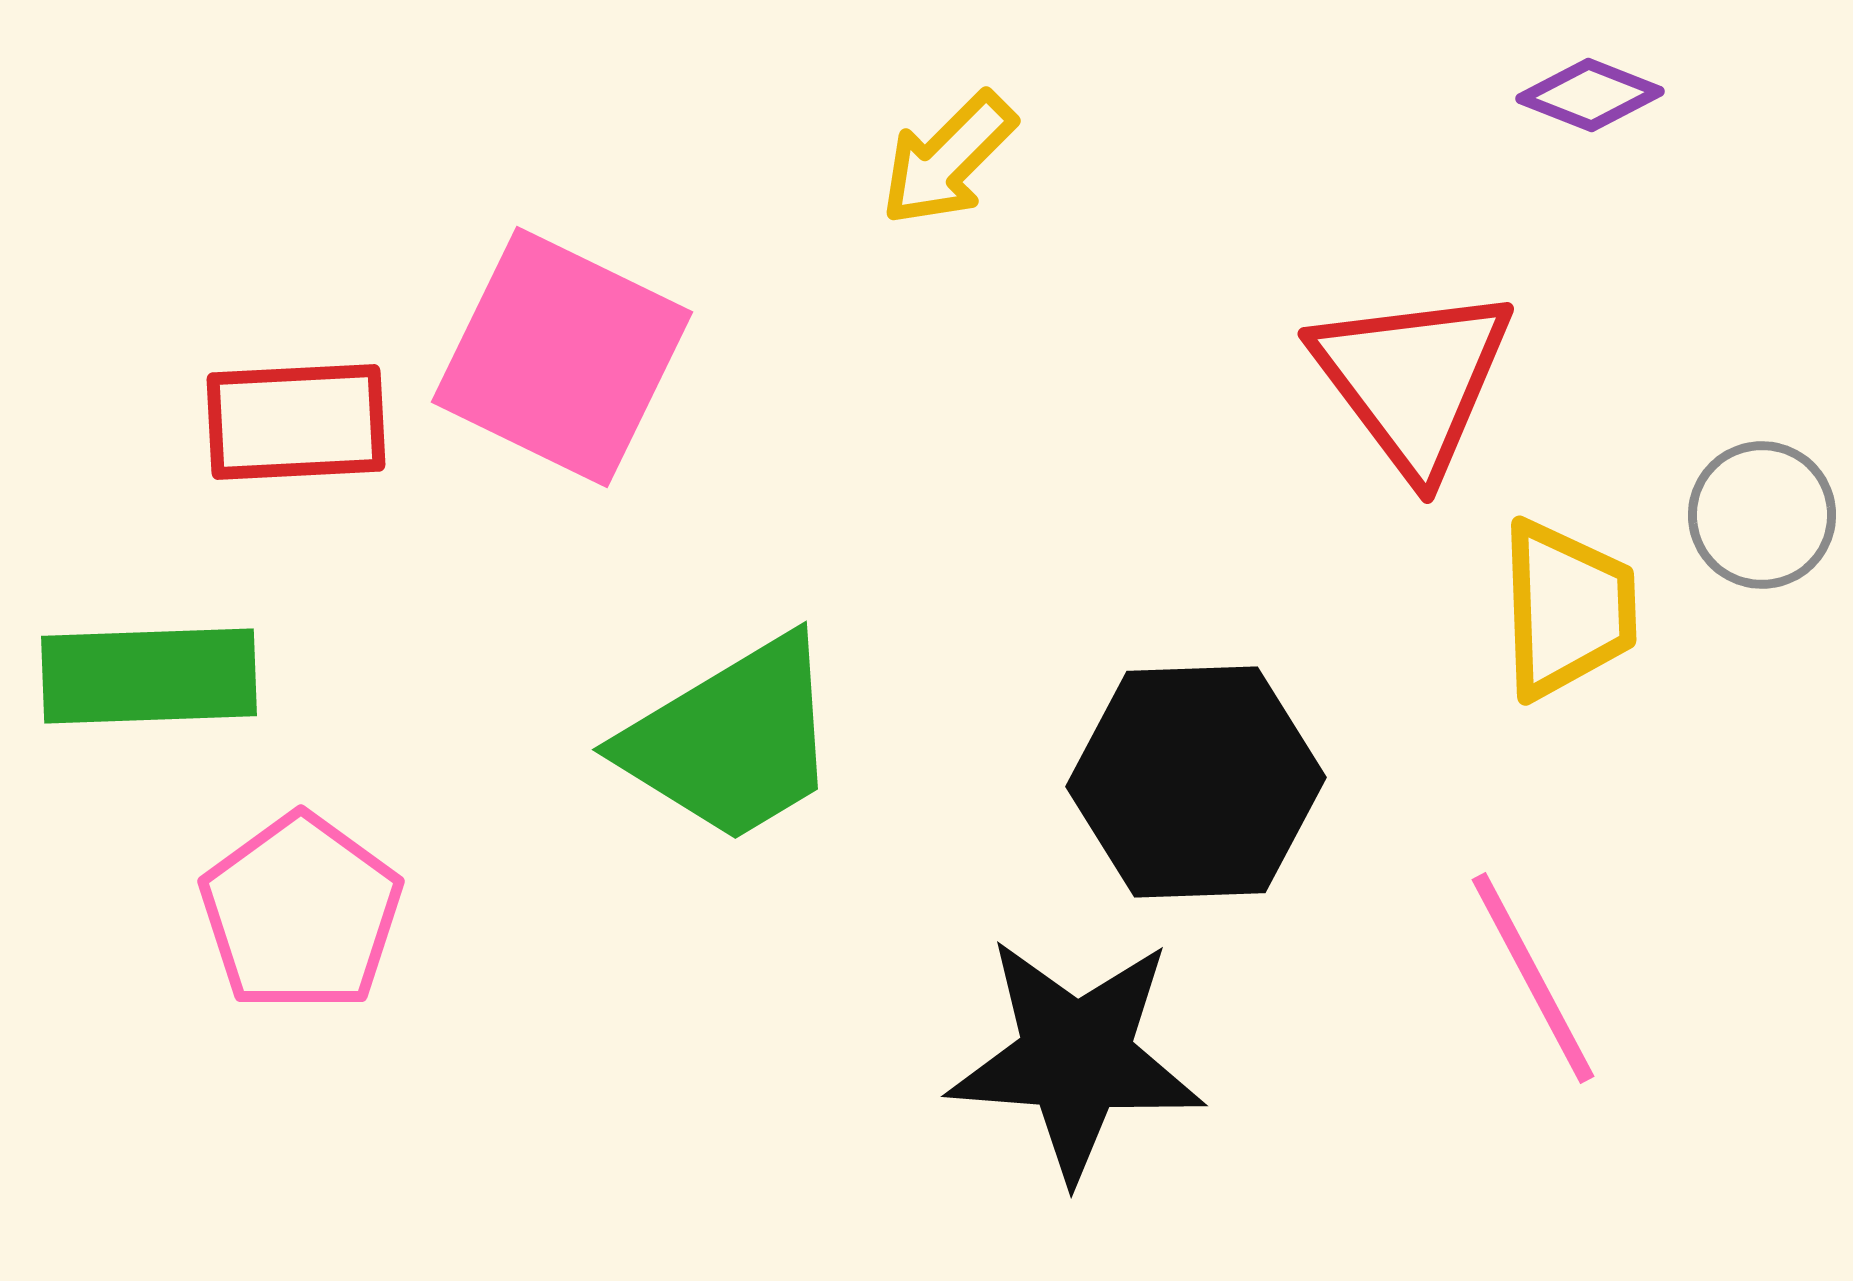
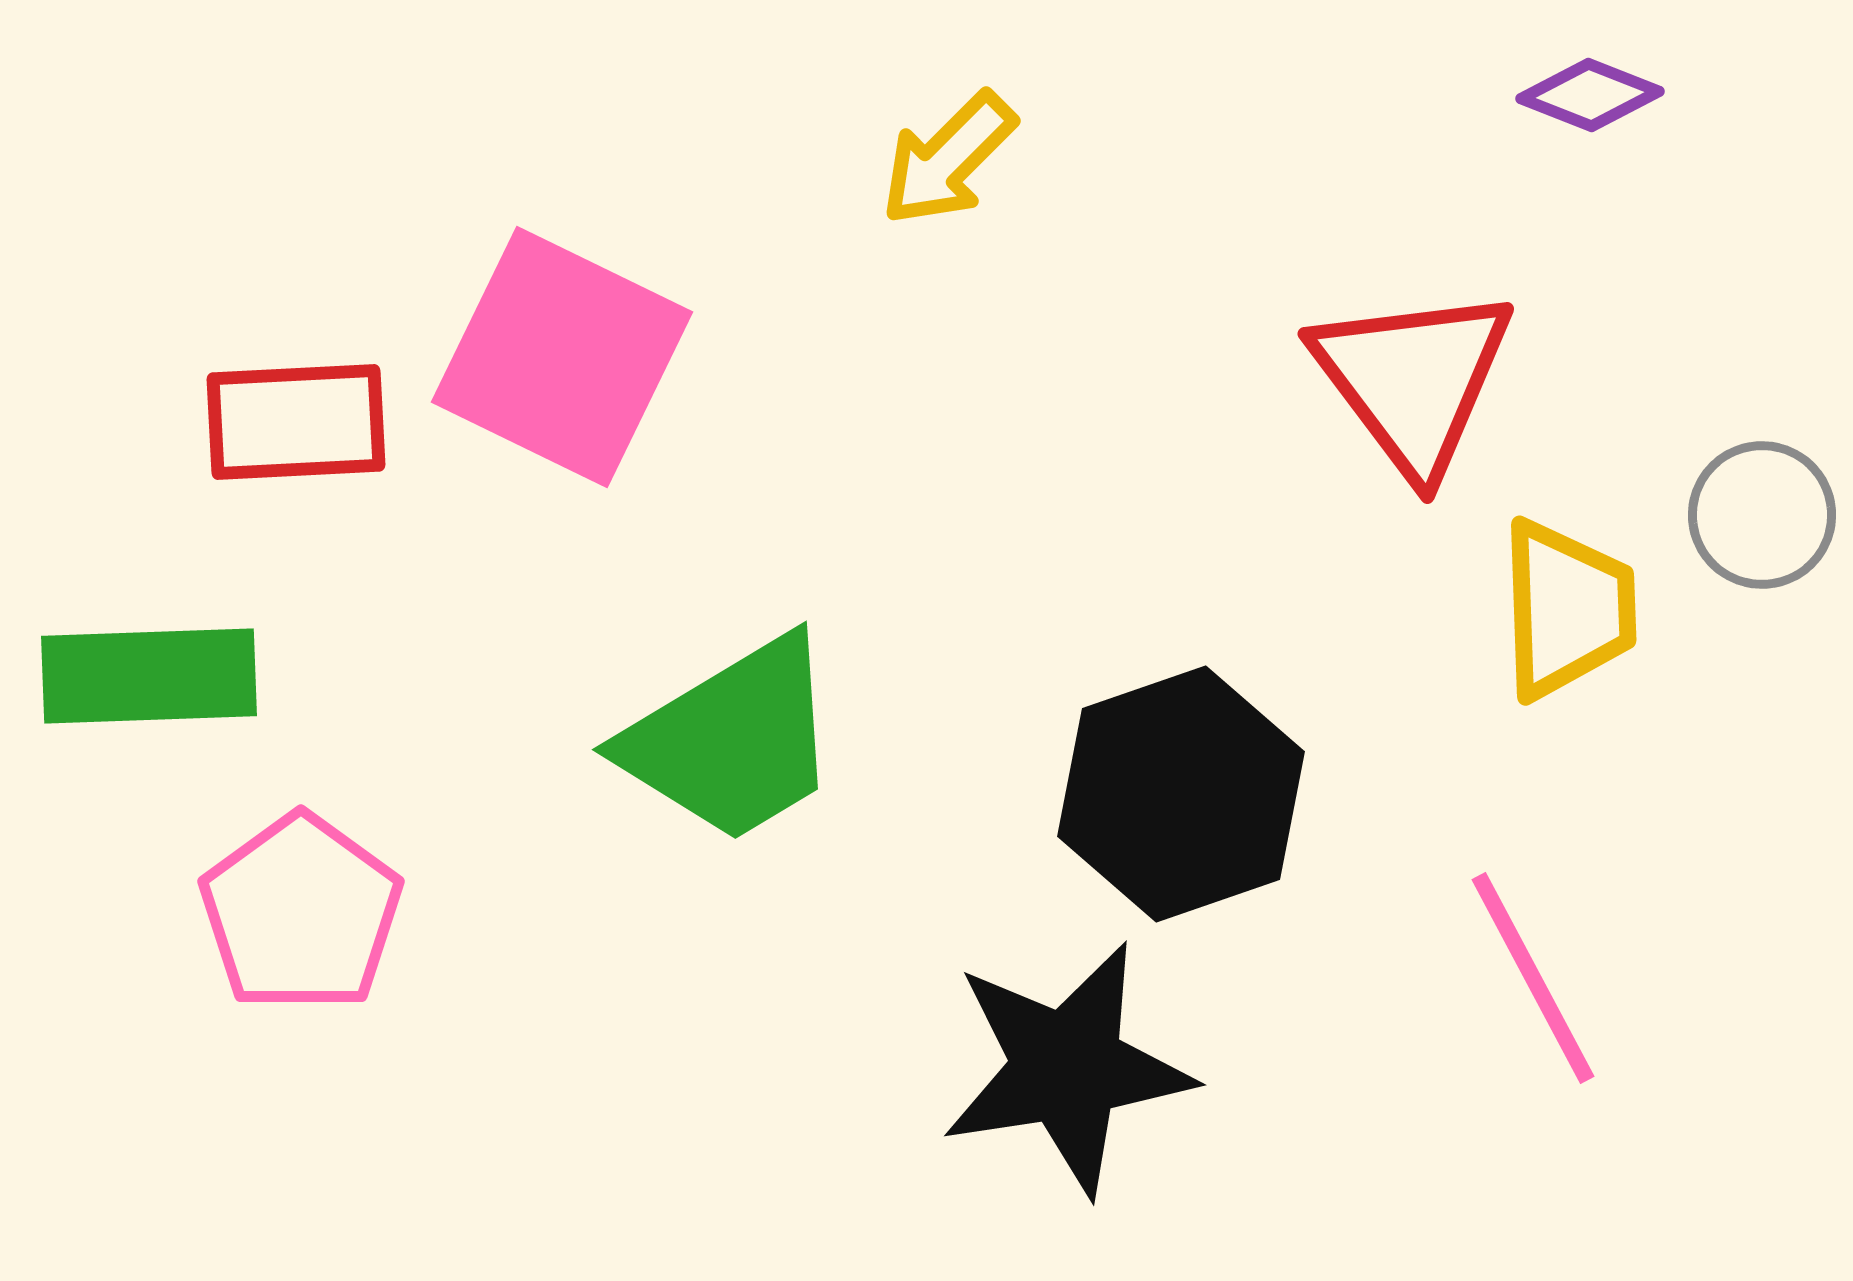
black hexagon: moved 15 px left, 12 px down; rotated 17 degrees counterclockwise
black star: moved 9 px left, 10 px down; rotated 13 degrees counterclockwise
